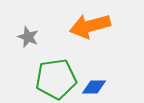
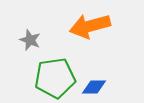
gray star: moved 2 px right, 3 px down
green pentagon: moved 1 px left, 1 px up
